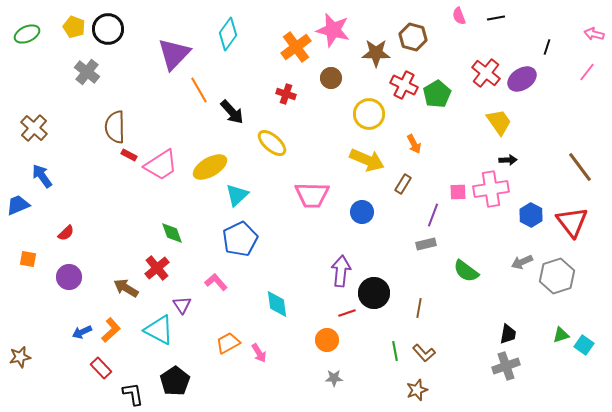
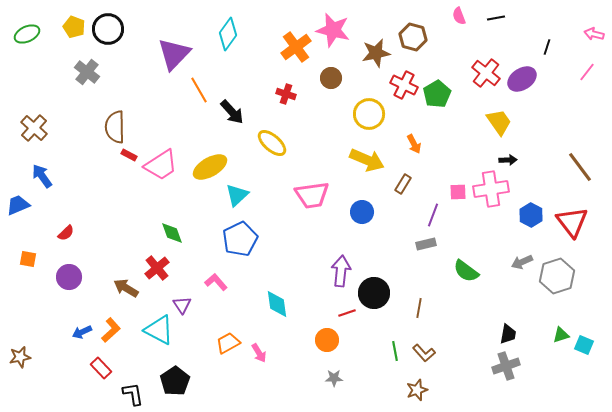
brown star at (376, 53): rotated 12 degrees counterclockwise
pink trapezoid at (312, 195): rotated 9 degrees counterclockwise
cyan square at (584, 345): rotated 12 degrees counterclockwise
